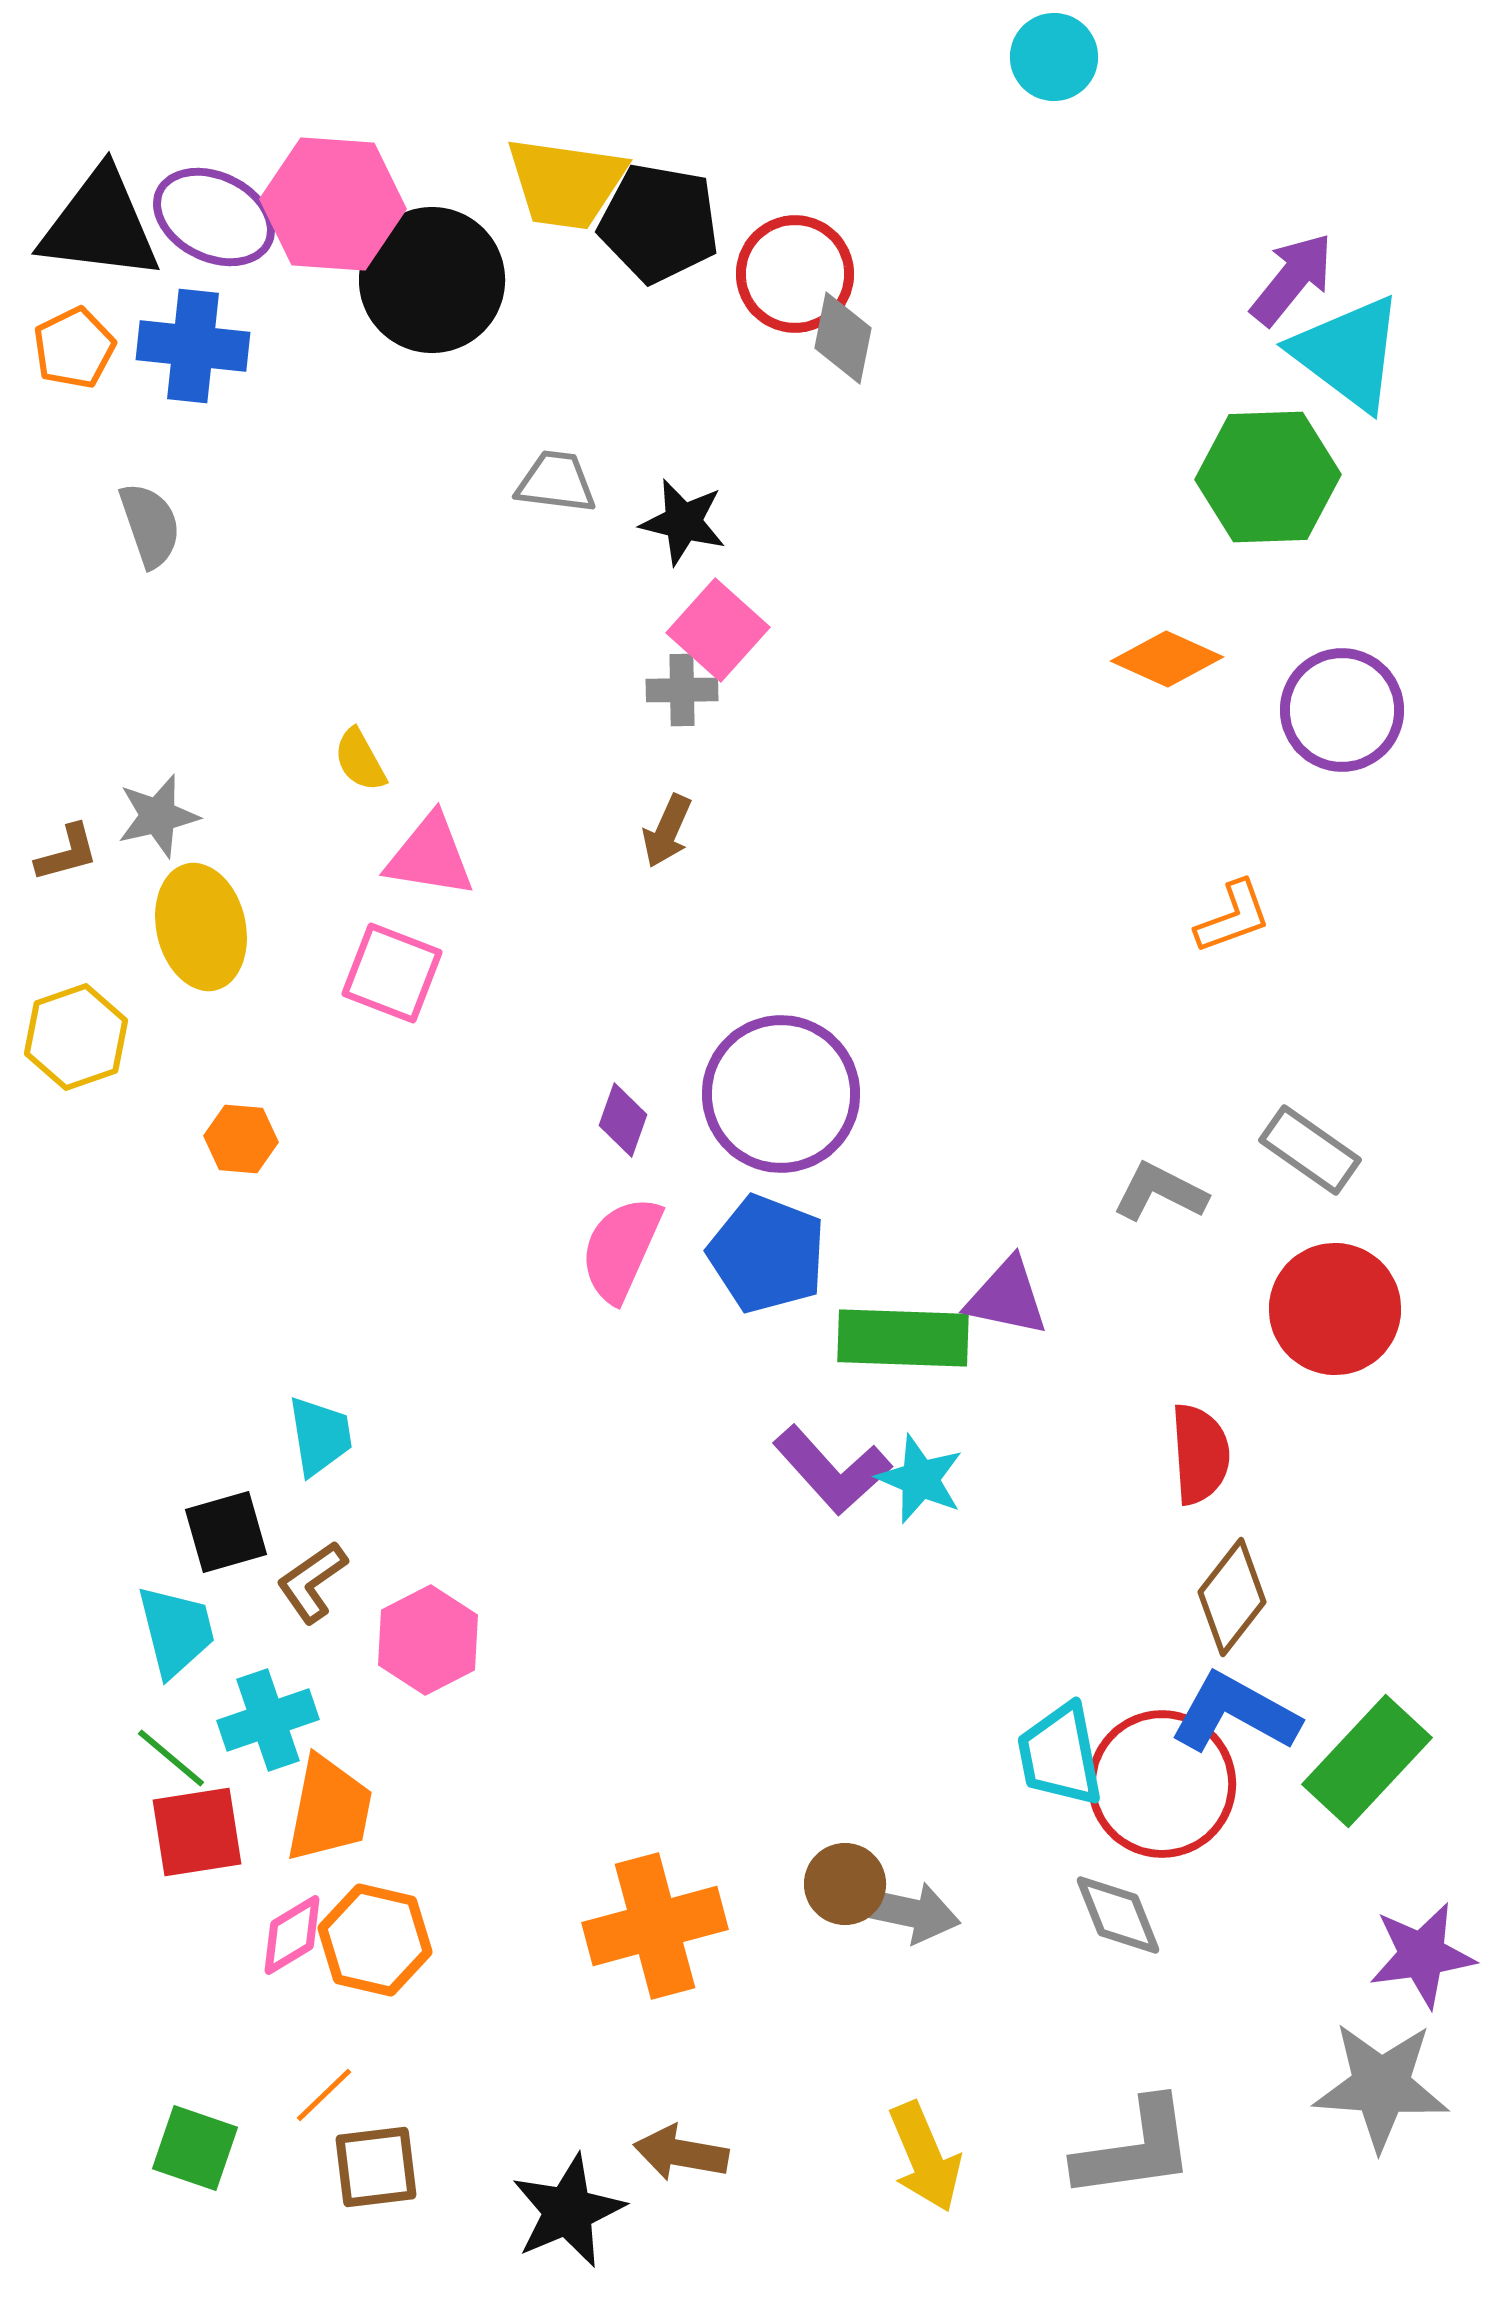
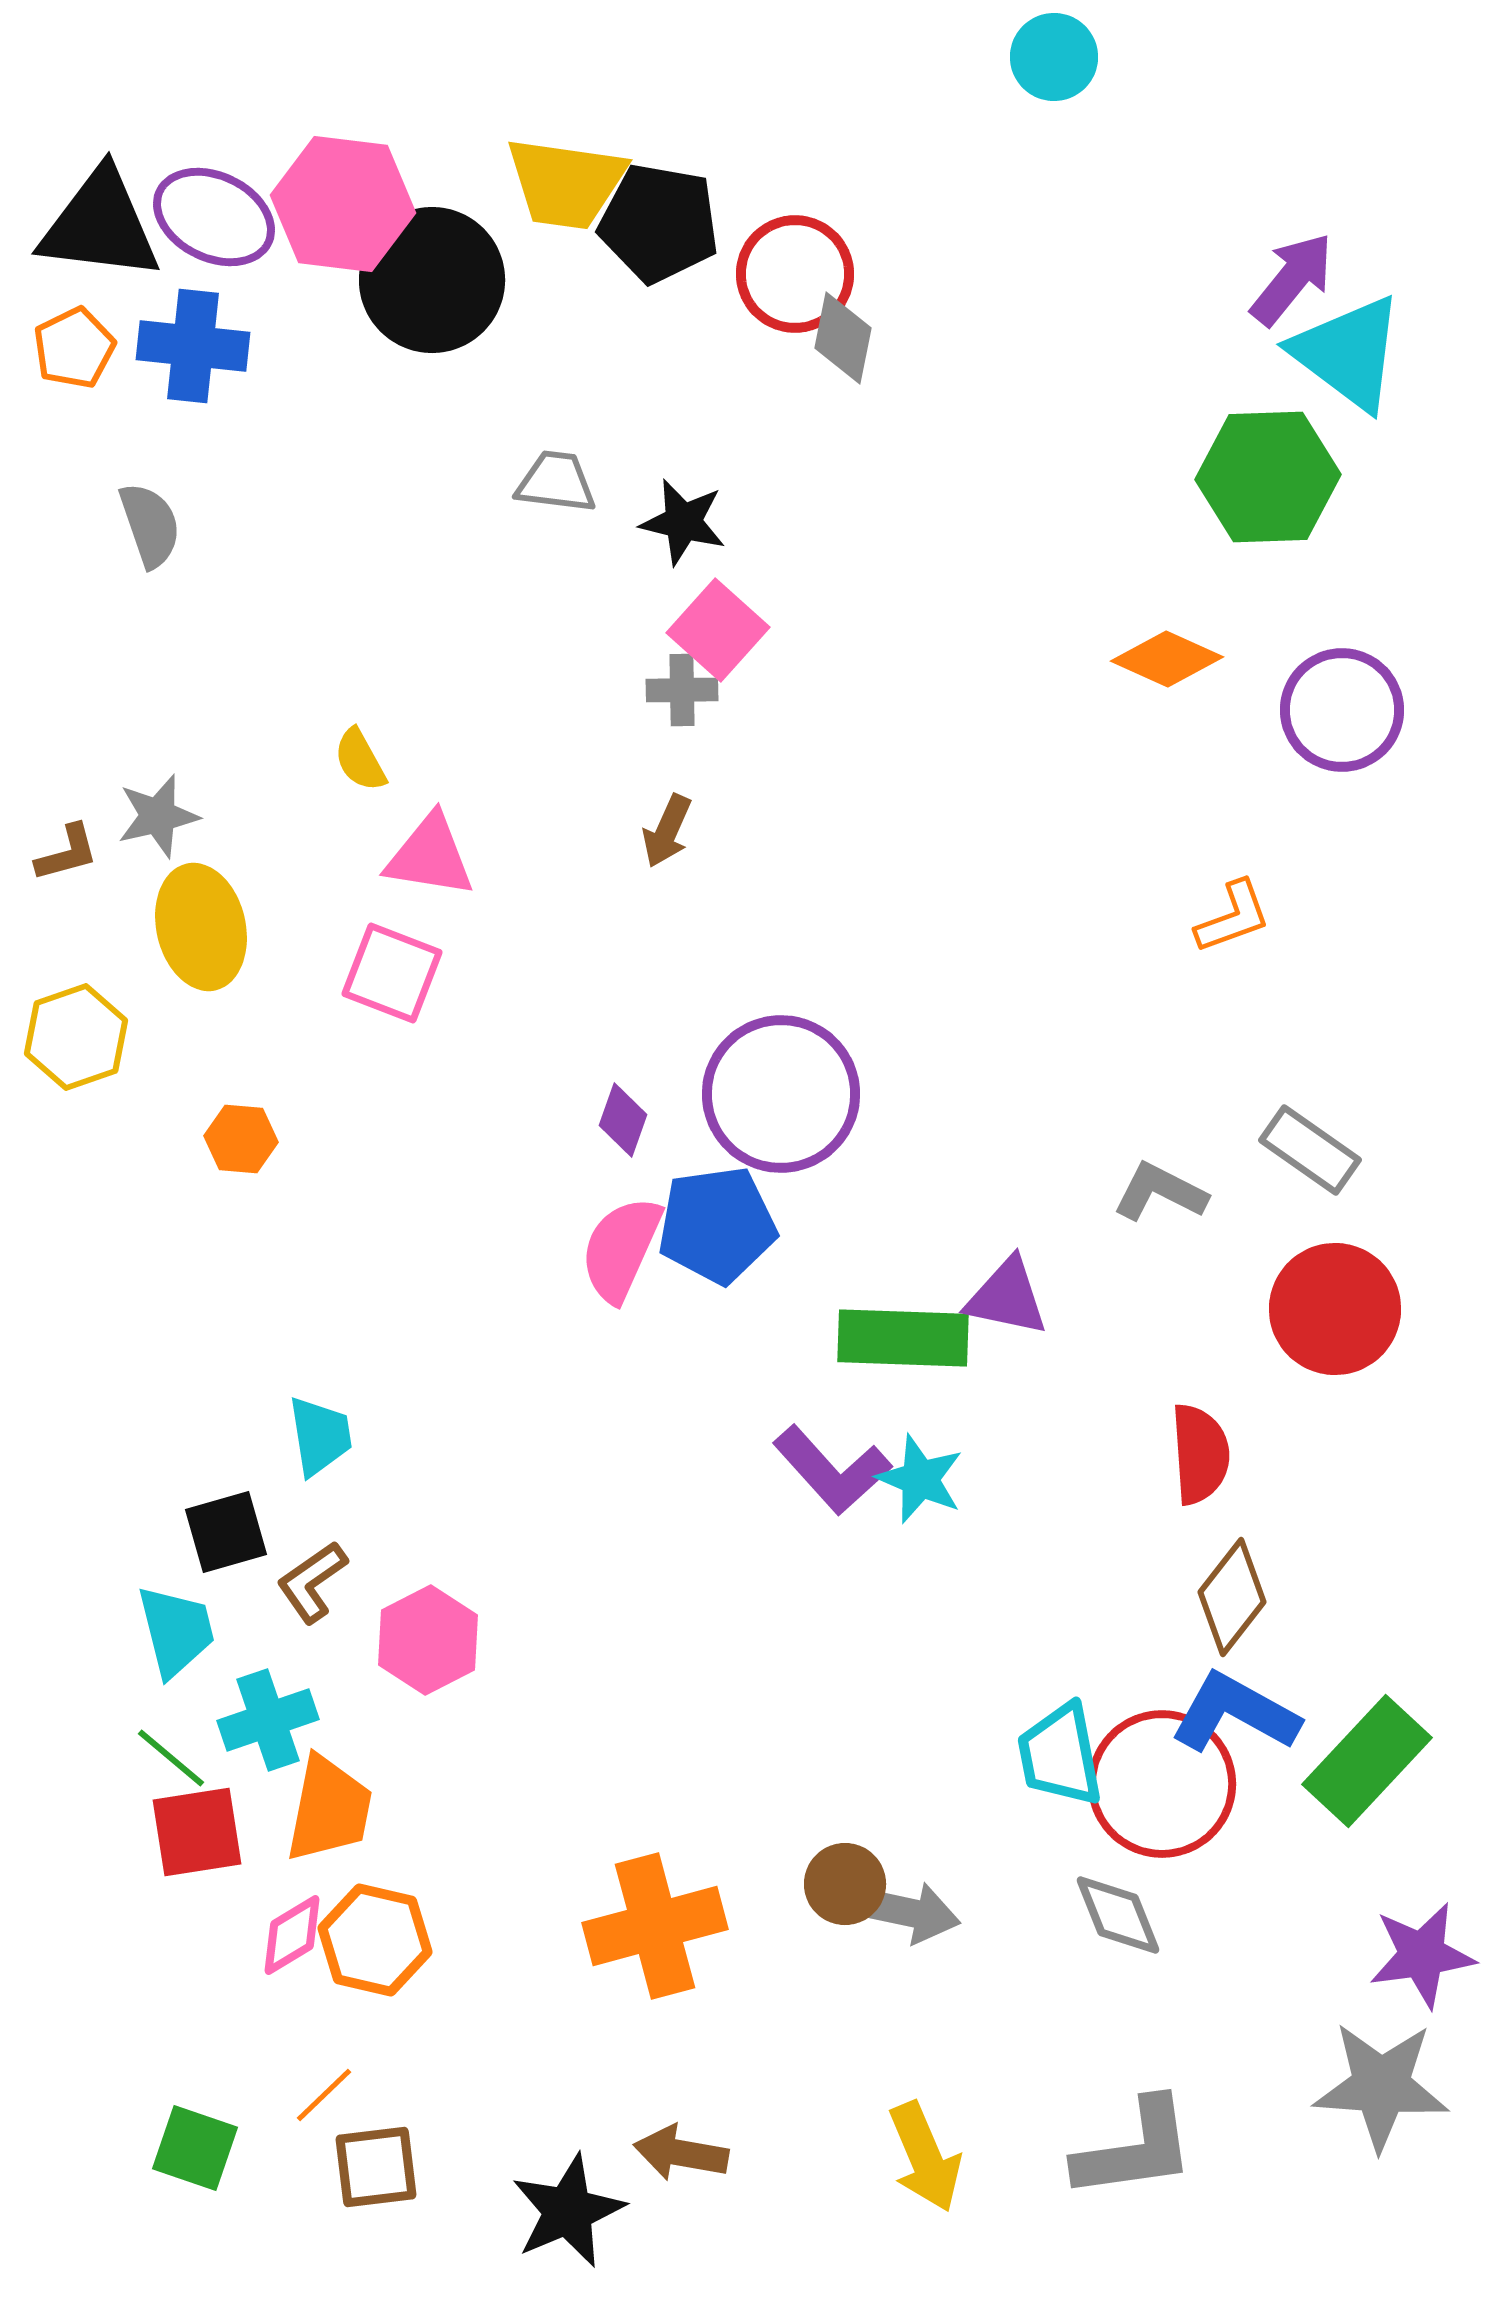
pink hexagon at (333, 204): moved 10 px right; rotated 3 degrees clockwise
blue pentagon at (767, 1254): moved 50 px left, 29 px up; rotated 29 degrees counterclockwise
